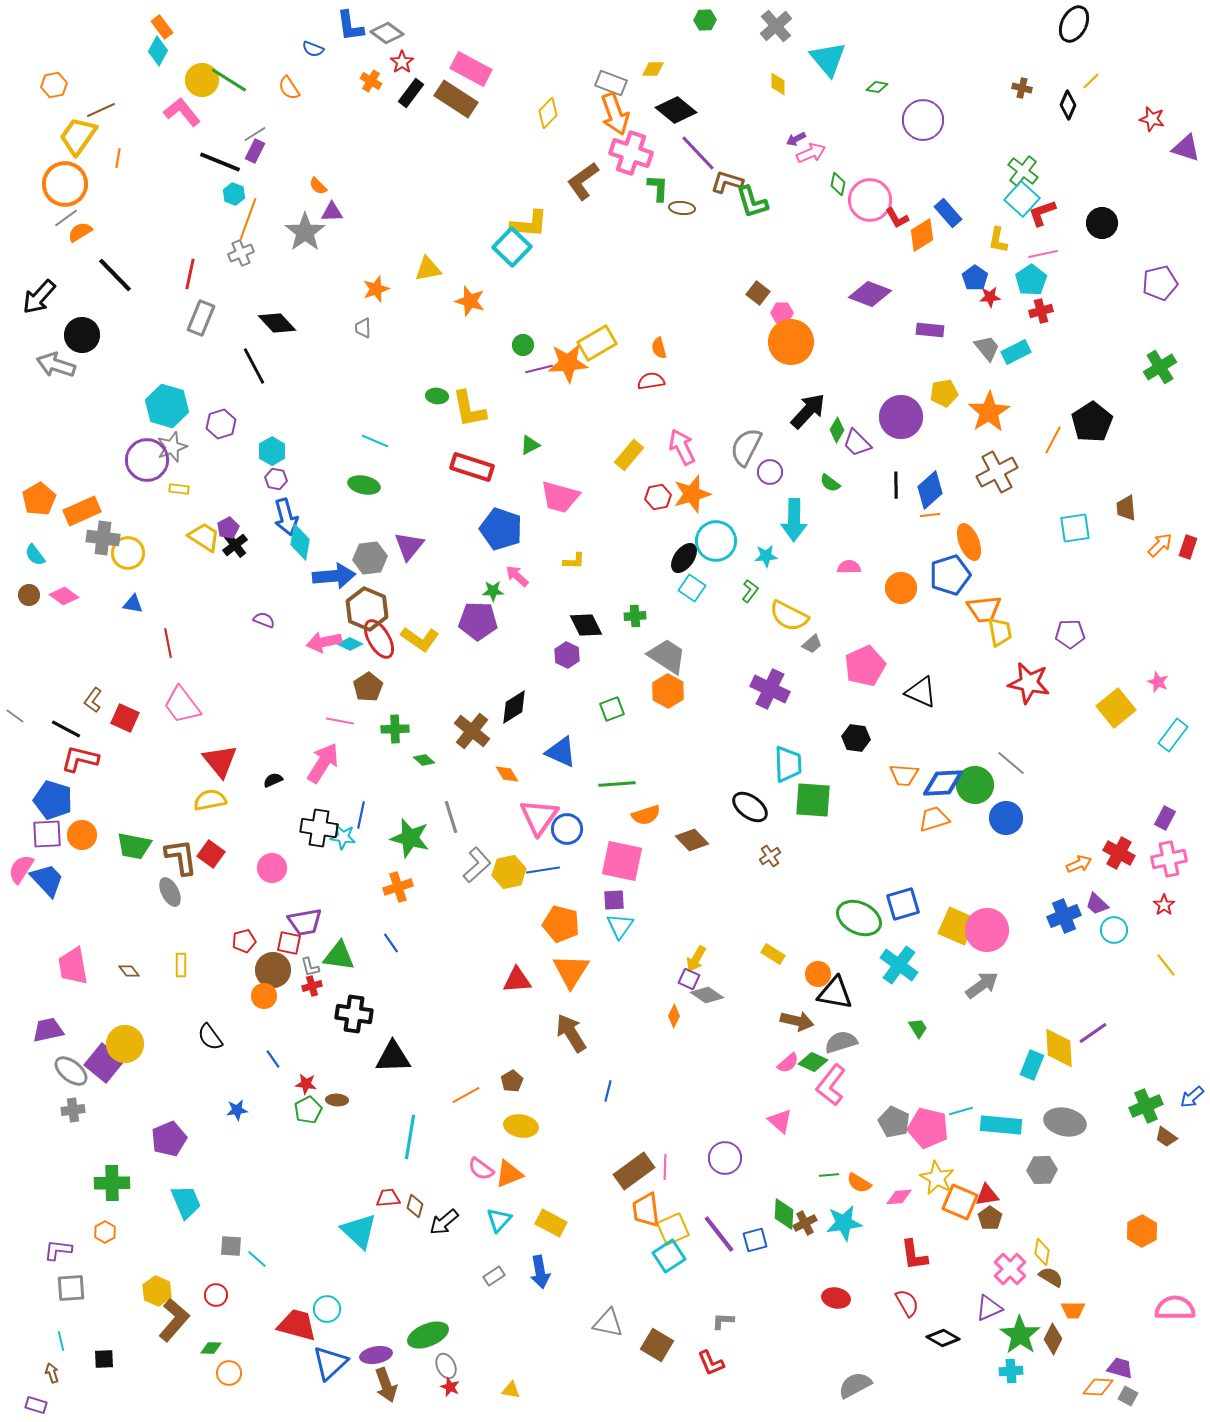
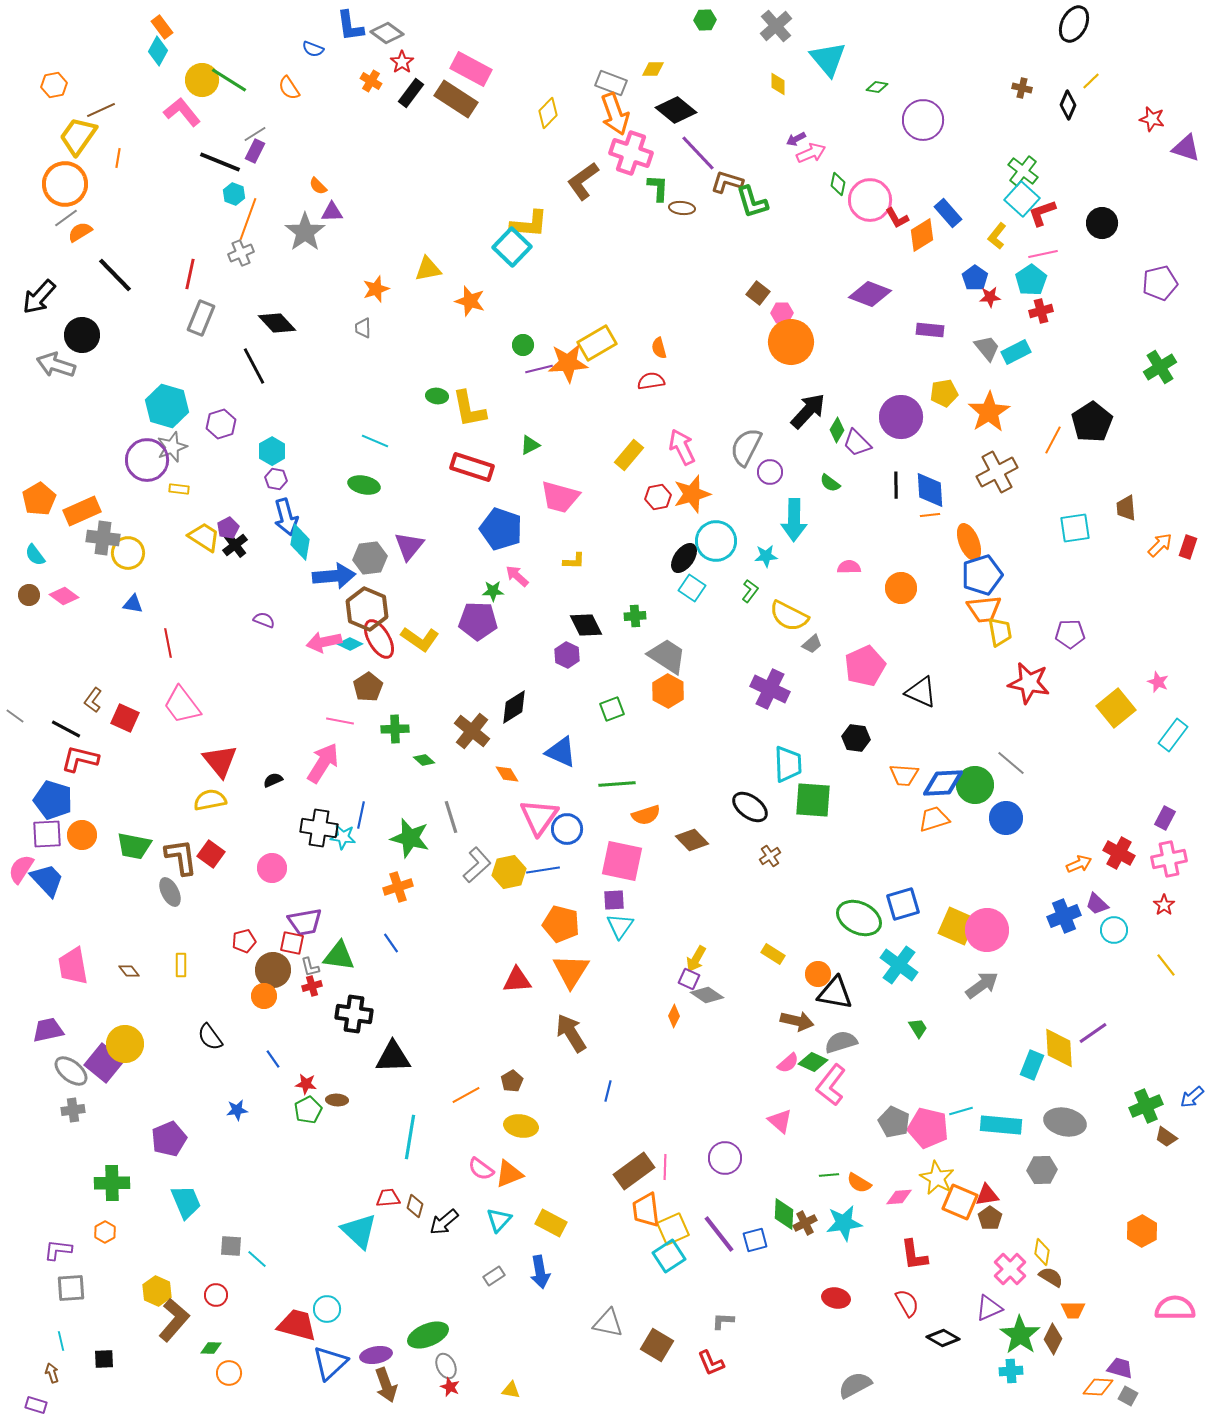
yellow L-shape at (998, 240): moved 1 px left, 4 px up; rotated 28 degrees clockwise
blue diamond at (930, 490): rotated 51 degrees counterclockwise
blue pentagon at (950, 575): moved 32 px right
red square at (289, 943): moved 3 px right
